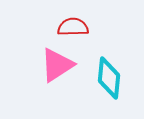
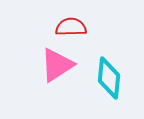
red semicircle: moved 2 px left
